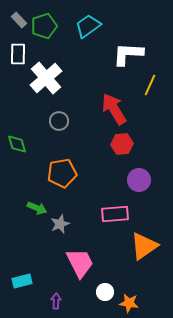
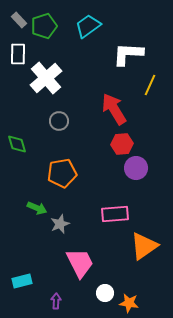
purple circle: moved 3 px left, 12 px up
white circle: moved 1 px down
